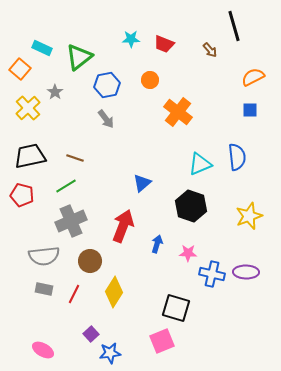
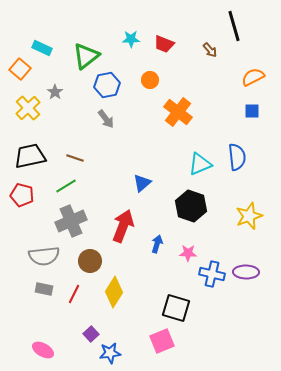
green triangle: moved 7 px right, 1 px up
blue square: moved 2 px right, 1 px down
